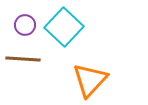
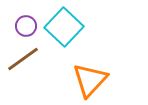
purple circle: moved 1 px right, 1 px down
brown line: rotated 40 degrees counterclockwise
